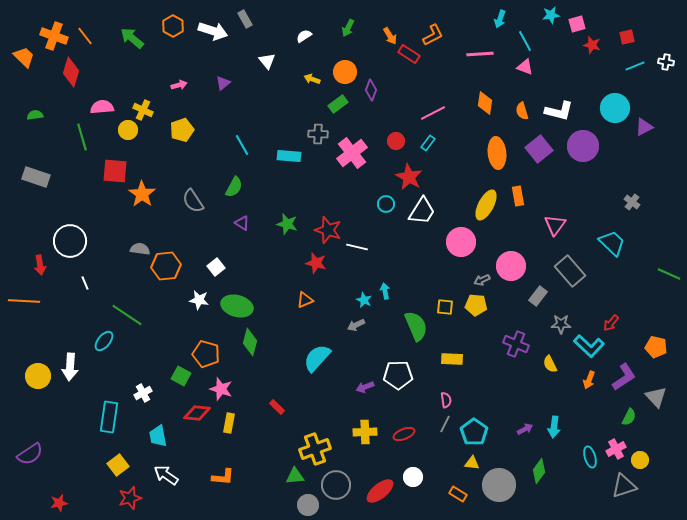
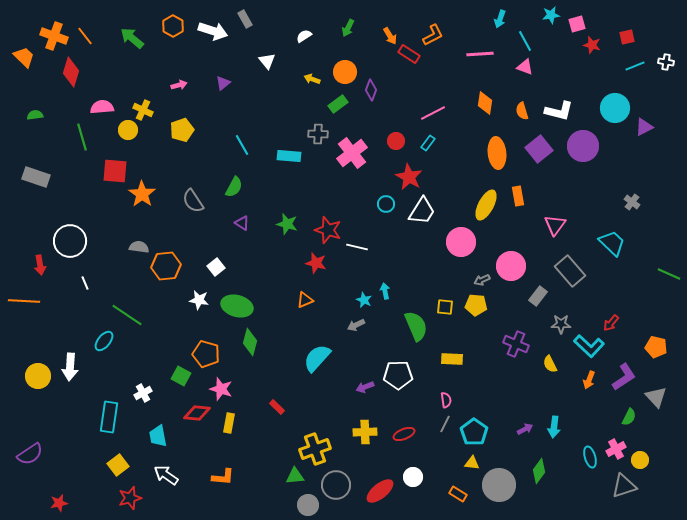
gray semicircle at (140, 249): moved 1 px left, 2 px up
